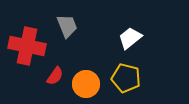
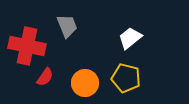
red semicircle: moved 10 px left, 1 px down
orange circle: moved 1 px left, 1 px up
